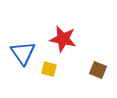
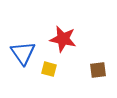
brown square: rotated 30 degrees counterclockwise
